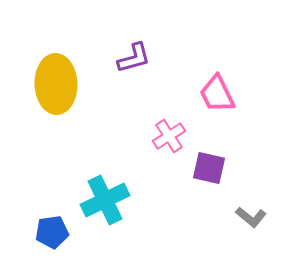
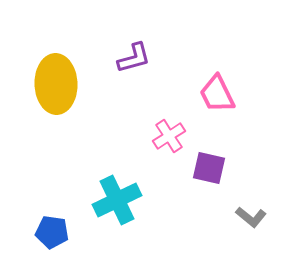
cyan cross: moved 12 px right
blue pentagon: rotated 16 degrees clockwise
